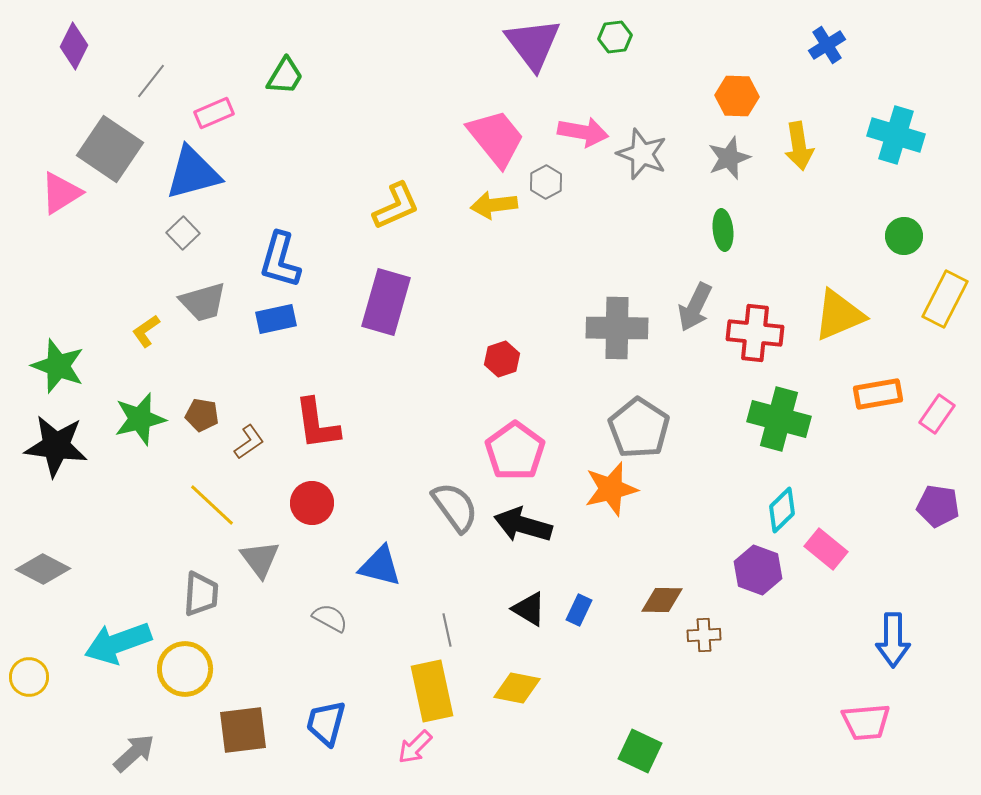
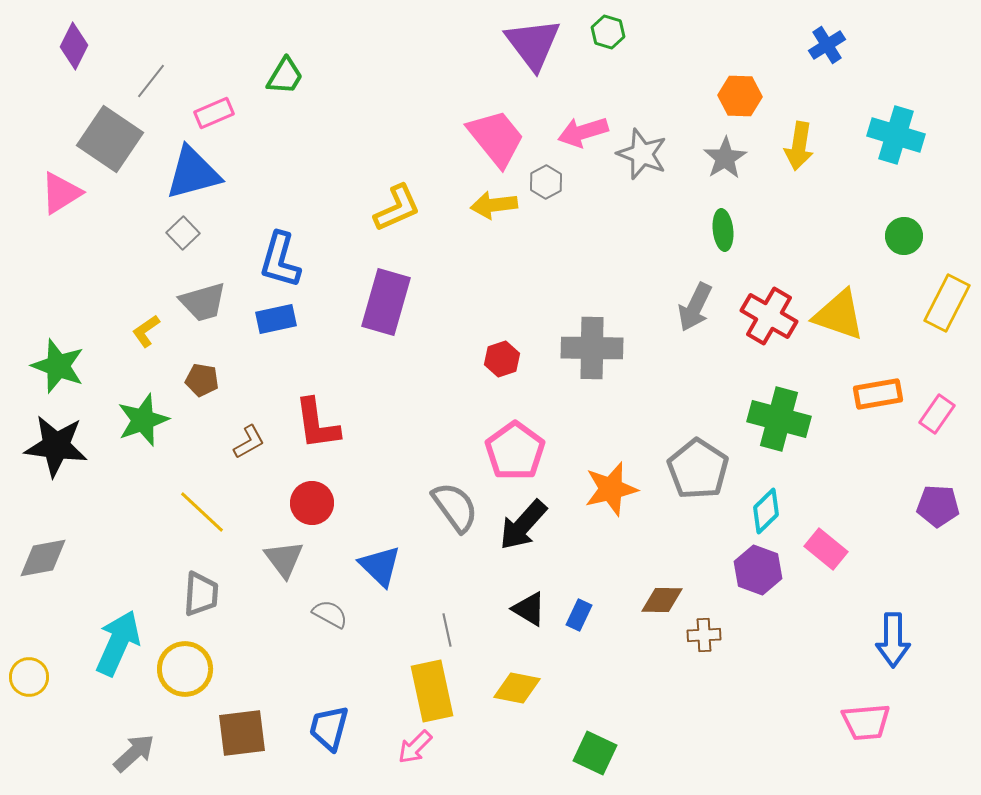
green hexagon at (615, 37): moved 7 px left, 5 px up; rotated 24 degrees clockwise
orange hexagon at (737, 96): moved 3 px right
pink arrow at (583, 132): rotated 153 degrees clockwise
yellow arrow at (799, 146): rotated 18 degrees clockwise
gray square at (110, 149): moved 10 px up
gray star at (729, 158): moved 4 px left; rotated 12 degrees counterclockwise
yellow L-shape at (396, 206): moved 1 px right, 2 px down
yellow rectangle at (945, 299): moved 2 px right, 4 px down
yellow triangle at (839, 315): rotated 42 degrees clockwise
gray cross at (617, 328): moved 25 px left, 20 px down
red cross at (755, 333): moved 14 px right, 17 px up; rotated 24 degrees clockwise
brown pentagon at (202, 415): moved 35 px up
green star at (140, 419): moved 3 px right, 1 px down; rotated 6 degrees counterclockwise
gray pentagon at (639, 428): moved 59 px right, 41 px down
brown L-shape at (249, 442): rotated 6 degrees clockwise
yellow line at (212, 505): moved 10 px left, 7 px down
purple pentagon at (938, 506): rotated 6 degrees counterclockwise
cyan diamond at (782, 510): moved 16 px left, 1 px down
black arrow at (523, 525): rotated 64 degrees counterclockwise
gray triangle at (260, 559): moved 24 px right
blue triangle at (380, 566): rotated 30 degrees clockwise
gray diamond at (43, 569): moved 11 px up; rotated 38 degrees counterclockwise
blue rectangle at (579, 610): moved 5 px down
gray semicircle at (330, 618): moved 4 px up
cyan arrow at (118, 643): rotated 134 degrees clockwise
blue trapezoid at (326, 723): moved 3 px right, 5 px down
brown square at (243, 730): moved 1 px left, 3 px down
green square at (640, 751): moved 45 px left, 2 px down
